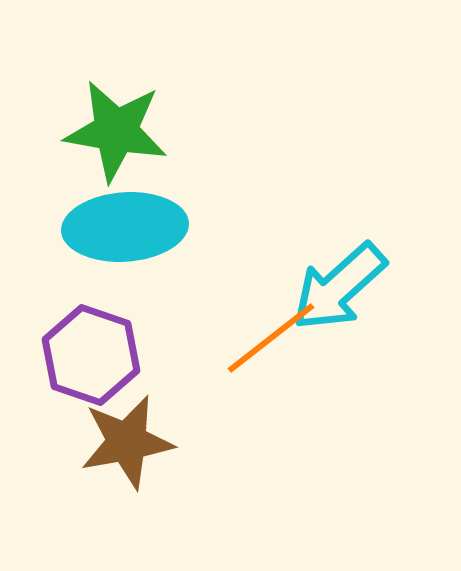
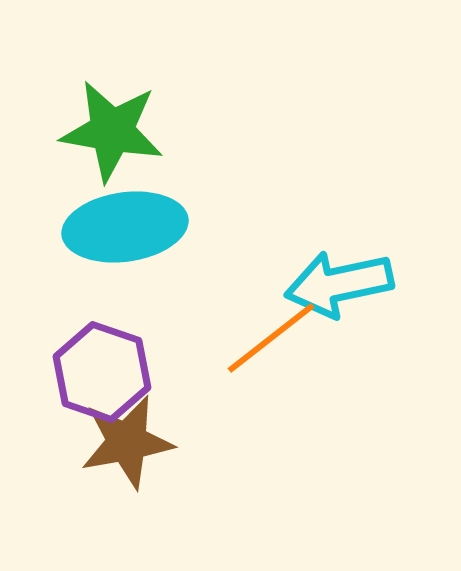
green star: moved 4 px left
cyan ellipse: rotated 4 degrees counterclockwise
cyan arrow: moved 3 px up; rotated 30 degrees clockwise
purple hexagon: moved 11 px right, 17 px down
